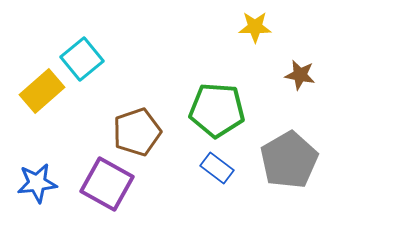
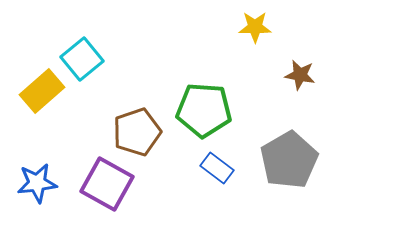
green pentagon: moved 13 px left
